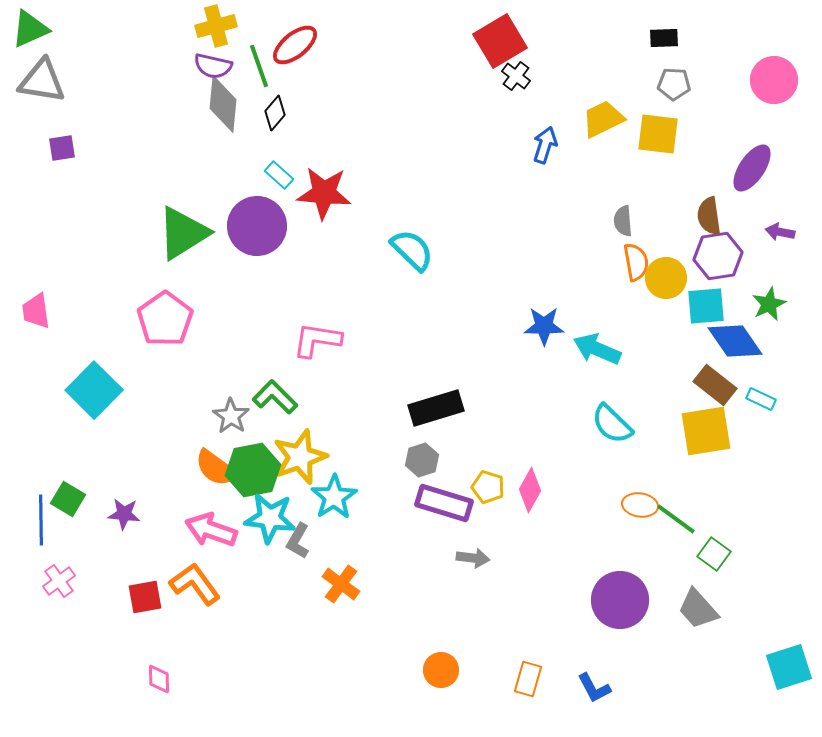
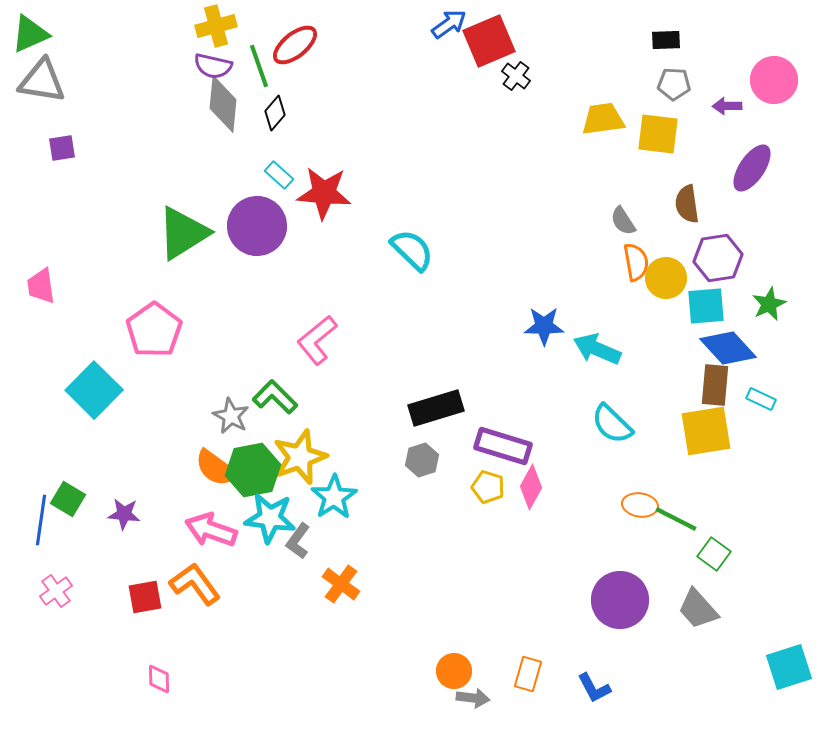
green triangle at (30, 29): moved 5 px down
black rectangle at (664, 38): moved 2 px right, 2 px down
red square at (500, 41): moved 11 px left; rotated 8 degrees clockwise
yellow trapezoid at (603, 119): rotated 18 degrees clockwise
blue arrow at (545, 145): moved 96 px left, 121 px up; rotated 36 degrees clockwise
brown semicircle at (709, 216): moved 22 px left, 12 px up
gray semicircle at (623, 221): rotated 28 degrees counterclockwise
purple arrow at (780, 232): moved 53 px left, 126 px up; rotated 12 degrees counterclockwise
purple hexagon at (718, 256): moved 2 px down
pink trapezoid at (36, 311): moved 5 px right, 25 px up
pink pentagon at (165, 319): moved 11 px left, 11 px down
pink L-shape at (317, 340): rotated 48 degrees counterclockwise
blue diamond at (735, 341): moved 7 px left, 7 px down; rotated 8 degrees counterclockwise
brown rectangle at (715, 385): rotated 57 degrees clockwise
gray star at (231, 416): rotated 6 degrees counterclockwise
pink diamond at (530, 490): moved 1 px right, 3 px up
purple rectangle at (444, 503): moved 59 px right, 57 px up
green line at (676, 519): rotated 9 degrees counterclockwise
blue line at (41, 520): rotated 9 degrees clockwise
gray L-shape at (298, 541): rotated 6 degrees clockwise
gray arrow at (473, 558): moved 140 px down
pink cross at (59, 581): moved 3 px left, 10 px down
orange circle at (441, 670): moved 13 px right, 1 px down
orange rectangle at (528, 679): moved 5 px up
